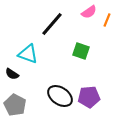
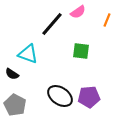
pink semicircle: moved 11 px left
green square: rotated 12 degrees counterclockwise
